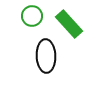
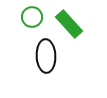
green circle: moved 1 px down
